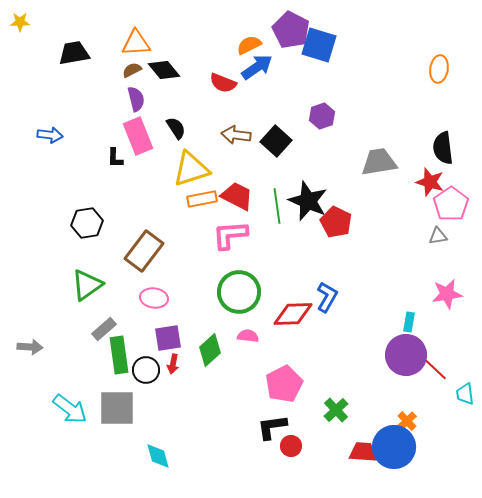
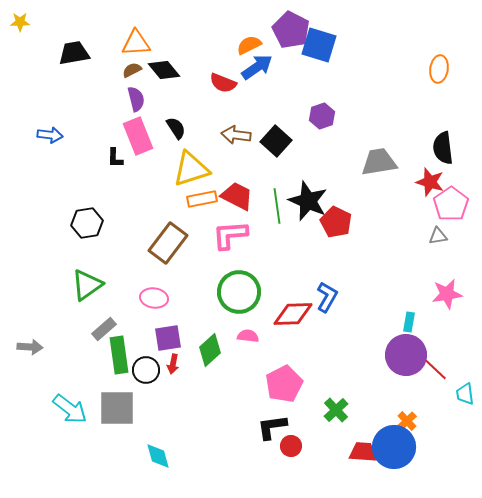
brown rectangle at (144, 251): moved 24 px right, 8 px up
